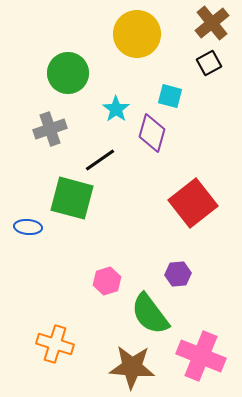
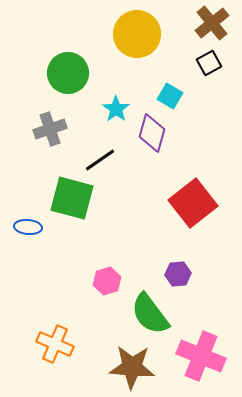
cyan square: rotated 15 degrees clockwise
orange cross: rotated 6 degrees clockwise
